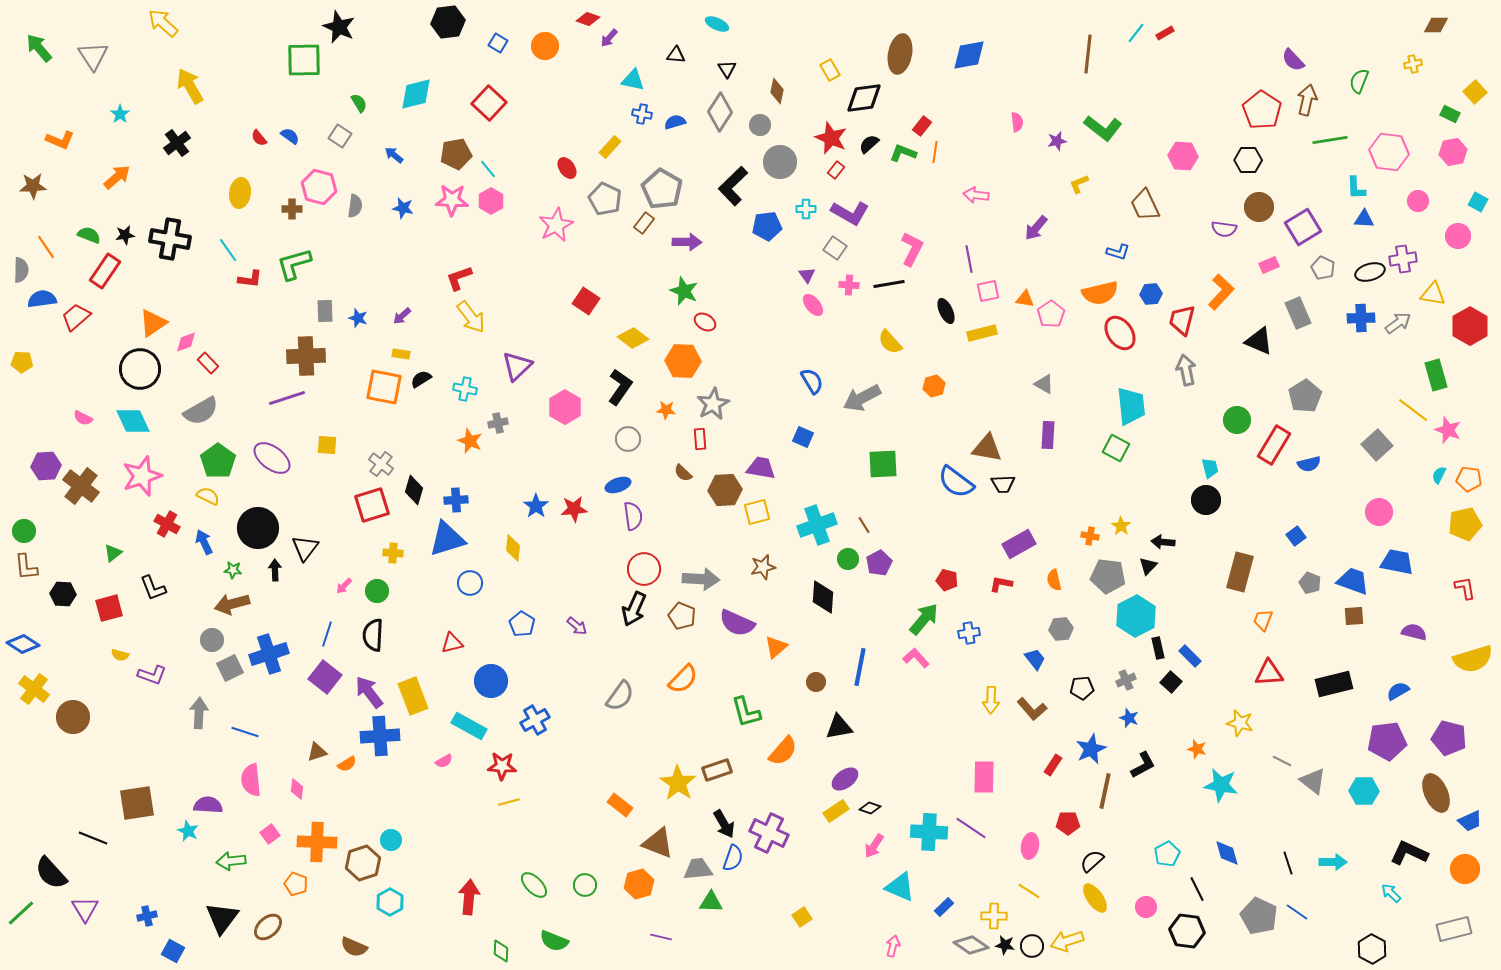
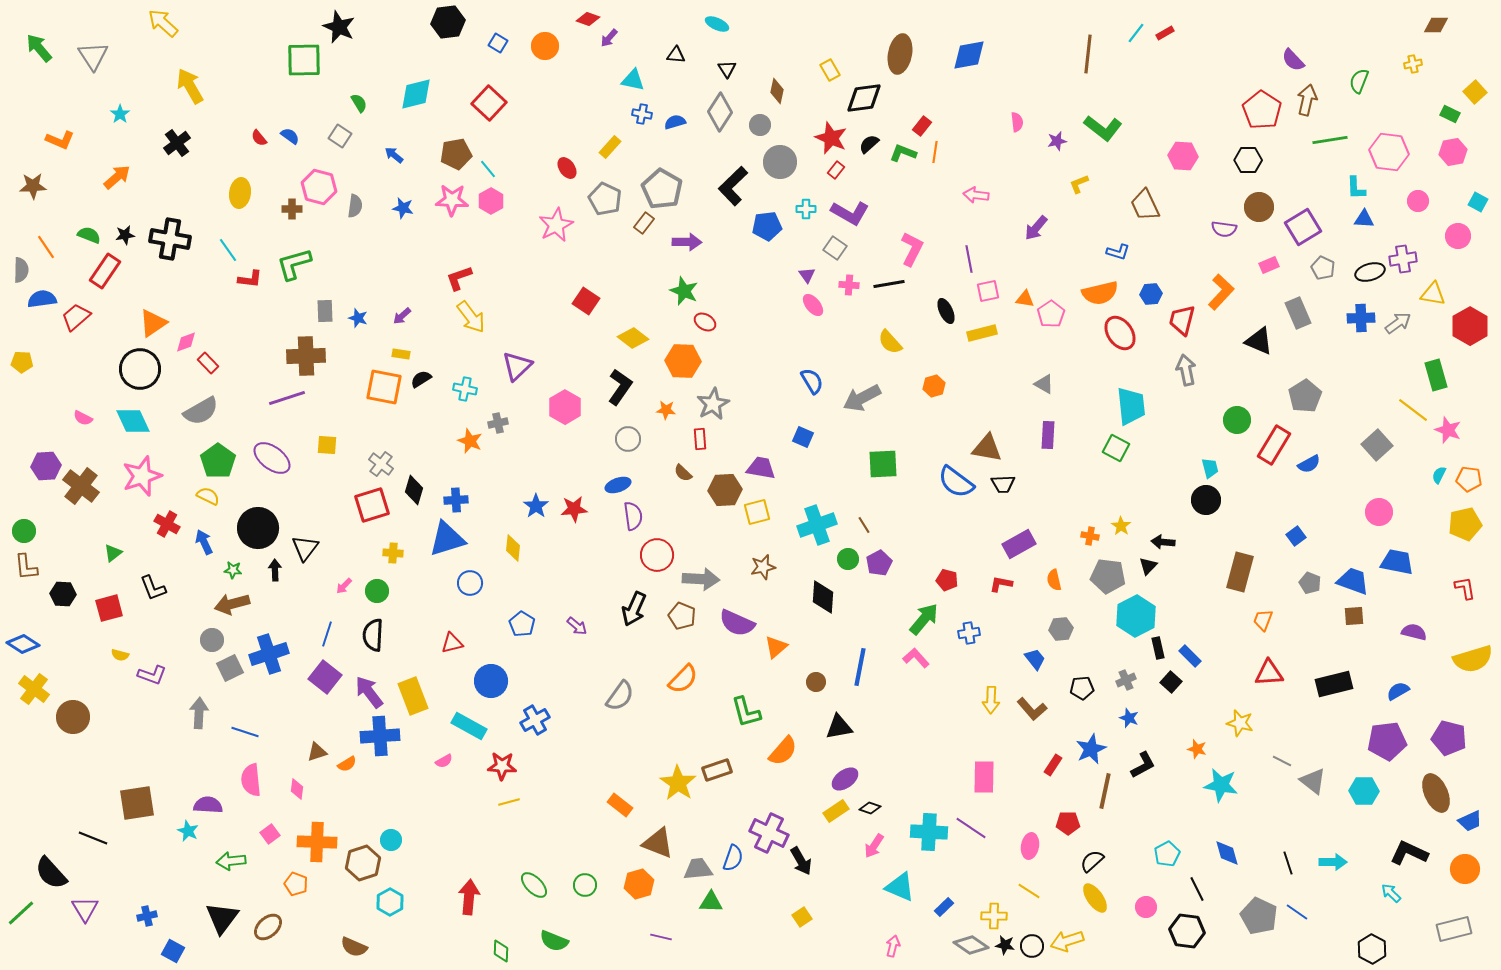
blue semicircle at (1309, 464): rotated 15 degrees counterclockwise
red circle at (644, 569): moved 13 px right, 14 px up
black arrow at (724, 824): moved 77 px right, 37 px down
